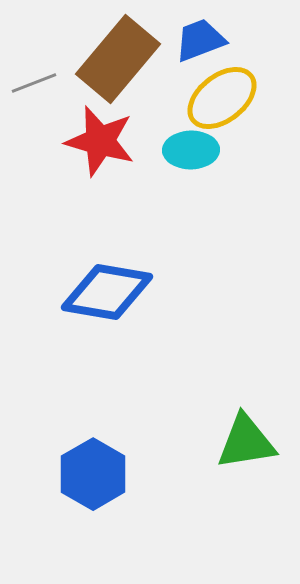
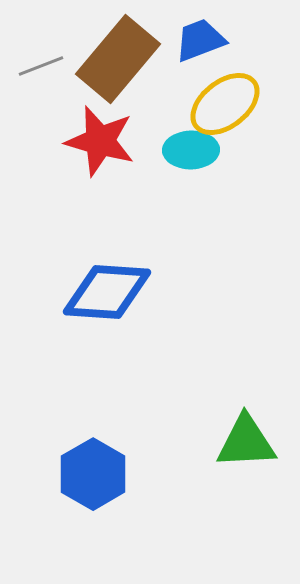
gray line: moved 7 px right, 17 px up
yellow ellipse: moved 3 px right, 6 px down
blue diamond: rotated 6 degrees counterclockwise
green triangle: rotated 6 degrees clockwise
